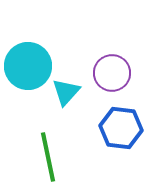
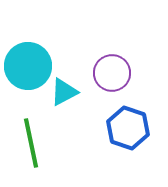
cyan triangle: moved 2 px left; rotated 20 degrees clockwise
blue hexagon: moved 7 px right; rotated 12 degrees clockwise
green line: moved 17 px left, 14 px up
